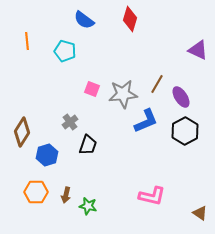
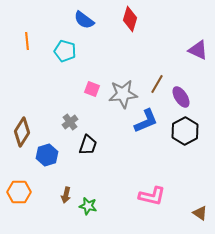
orange hexagon: moved 17 px left
